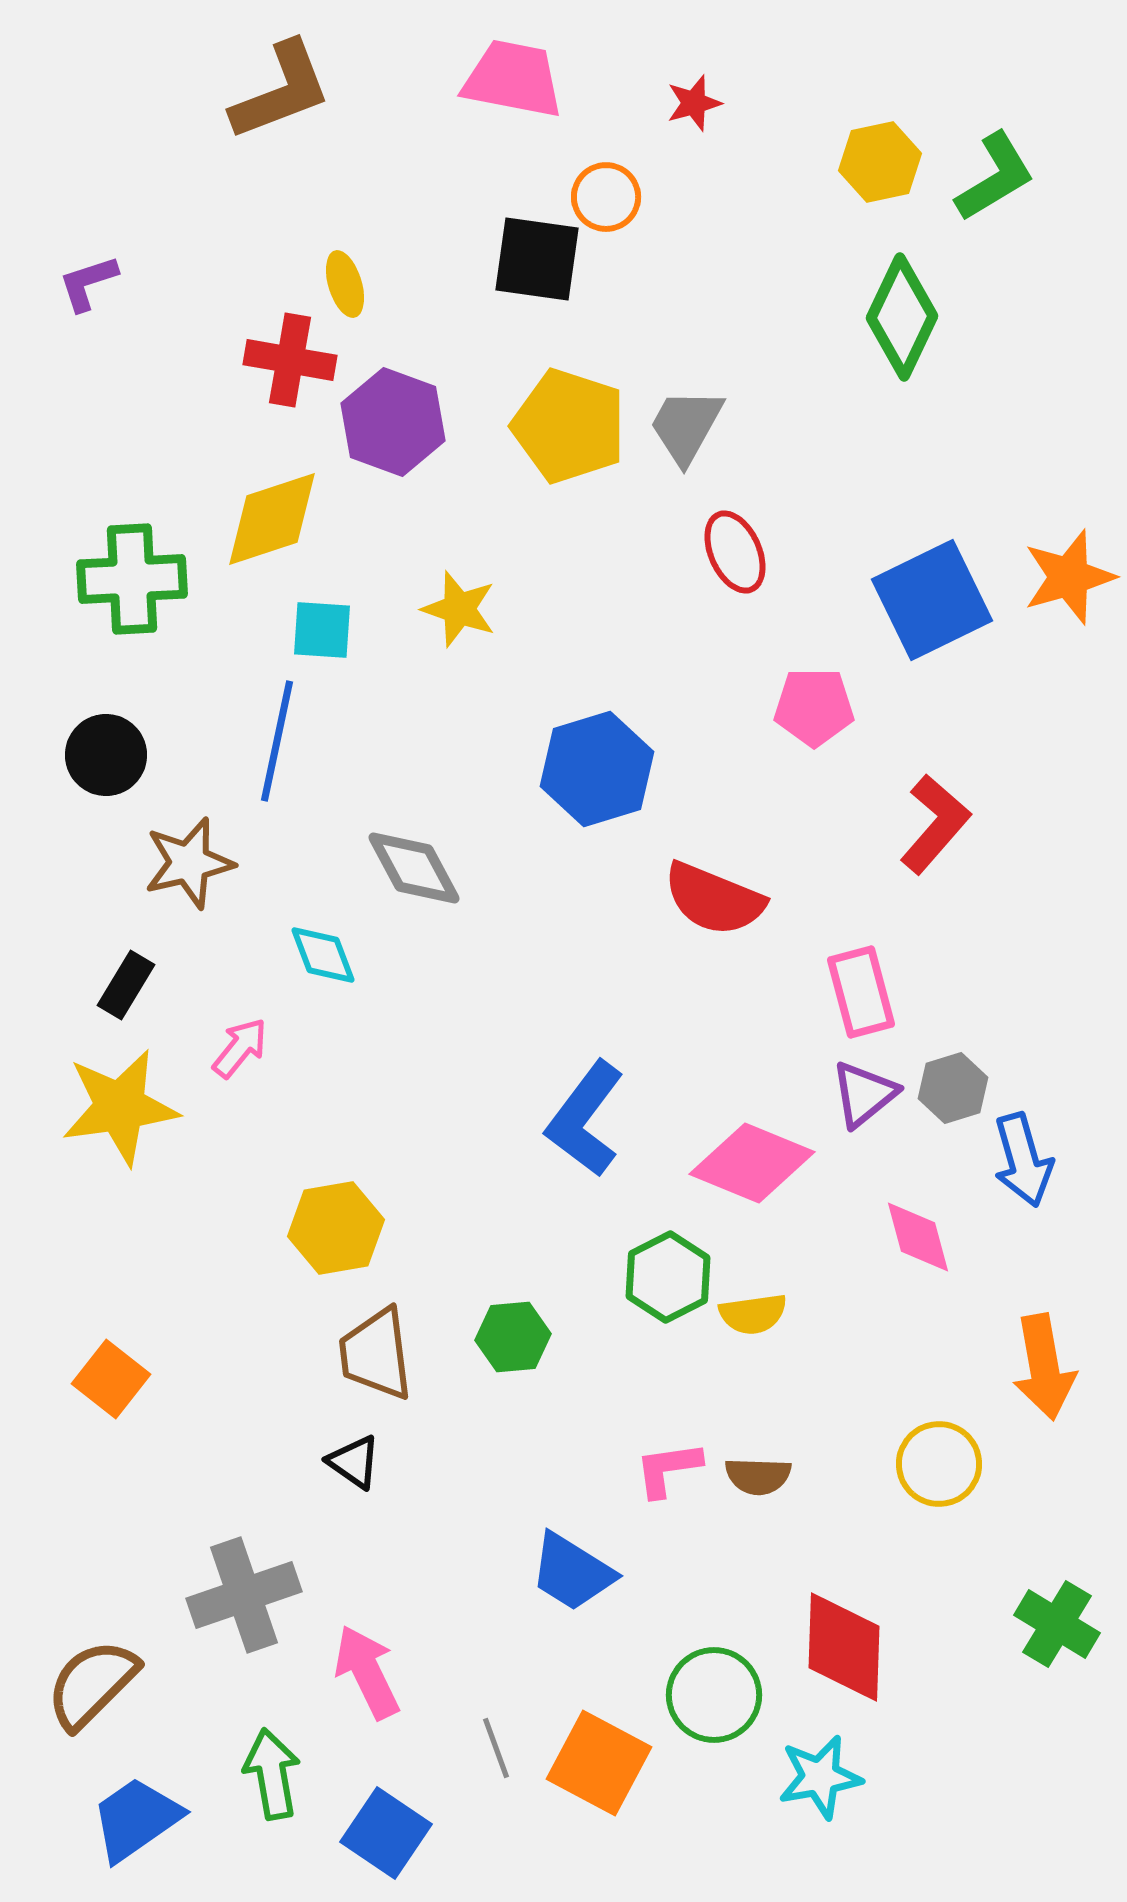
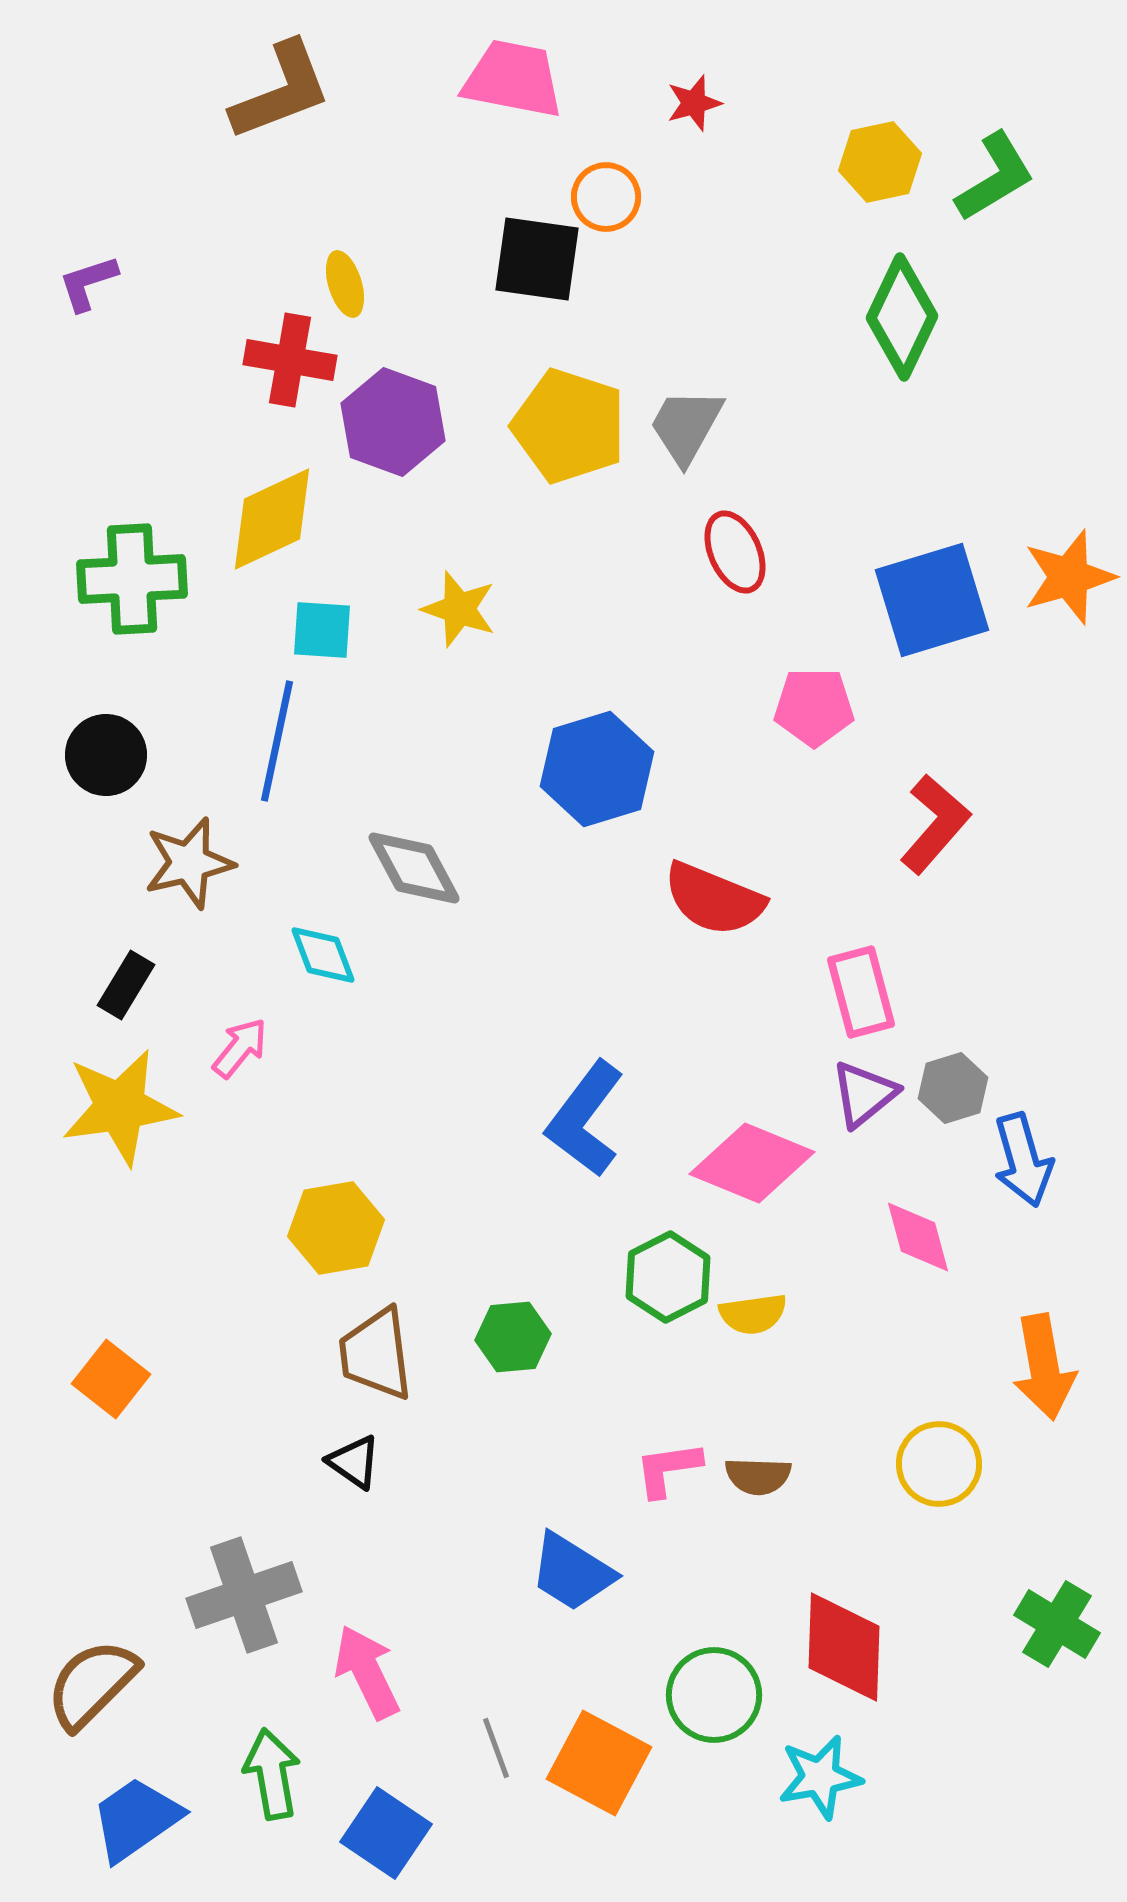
yellow diamond at (272, 519): rotated 7 degrees counterclockwise
blue square at (932, 600): rotated 9 degrees clockwise
